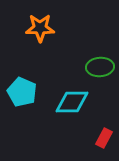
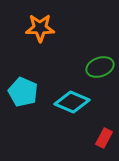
green ellipse: rotated 16 degrees counterclockwise
cyan pentagon: moved 1 px right
cyan diamond: rotated 24 degrees clockwise
